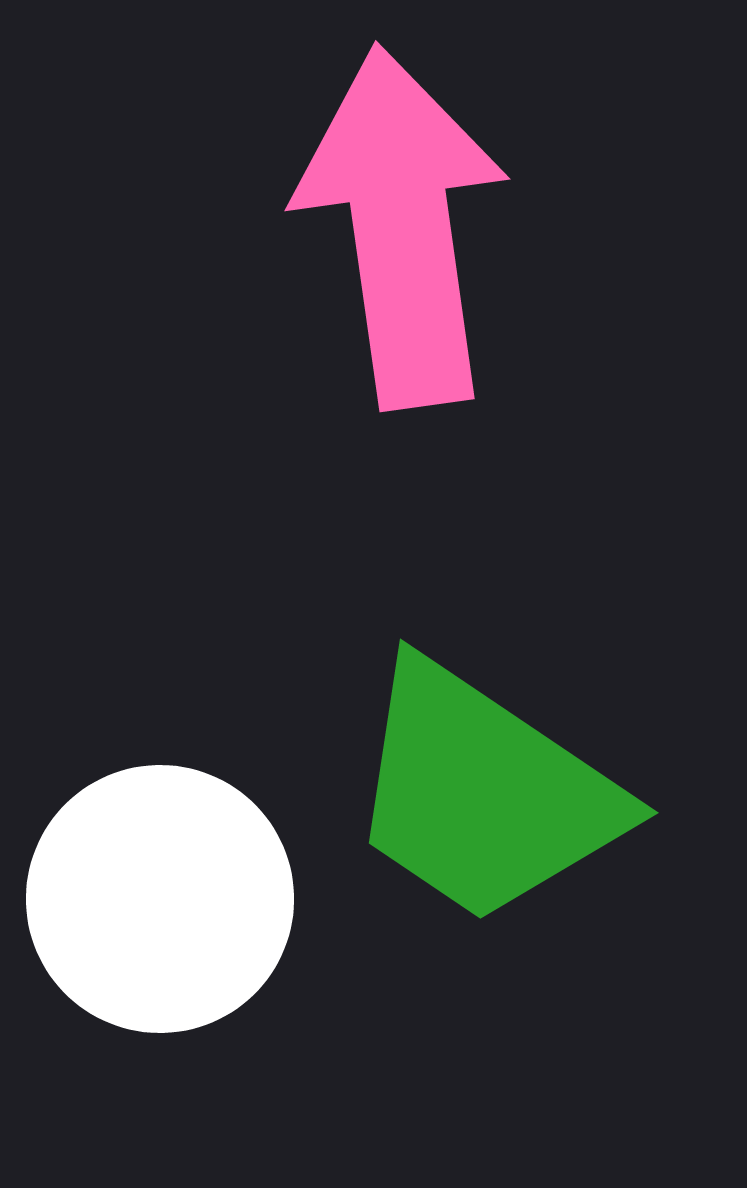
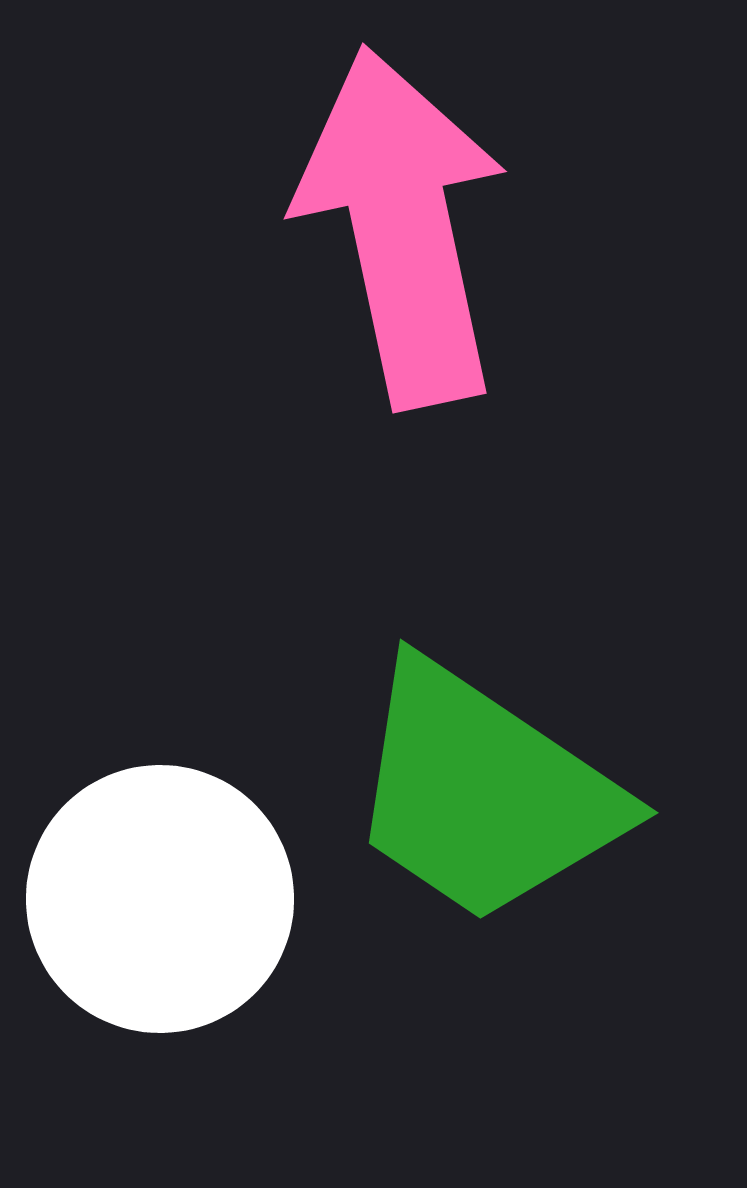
pink arrow: rotated 4 degrees counterclockwise
